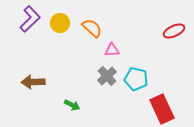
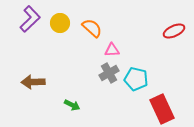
gray cross: moved 2 px right, 3 px up; rotated 12 degrees clockwise
